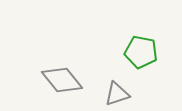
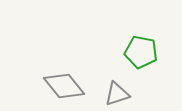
gray diamond: moved 2 px right, 6 px down
